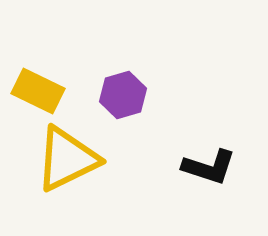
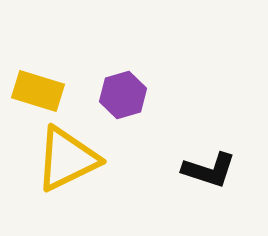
yellow rectangle: rotated 9 degrees counterclockwise
black L-shape: moved 3 px down
